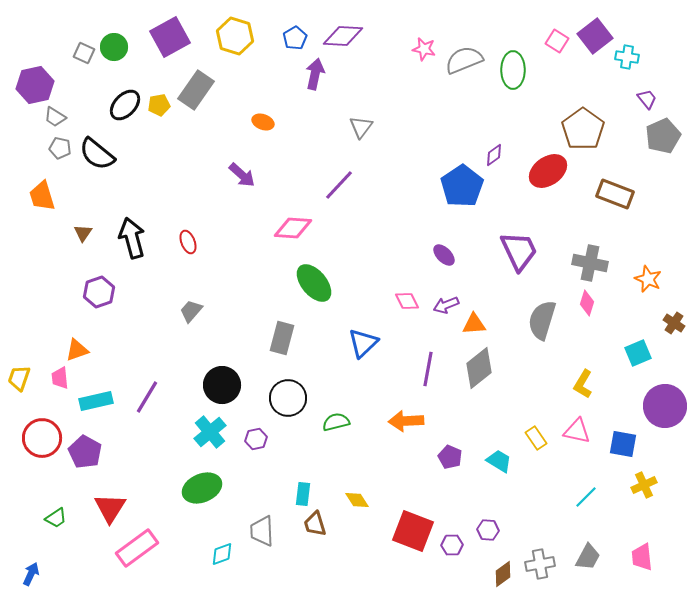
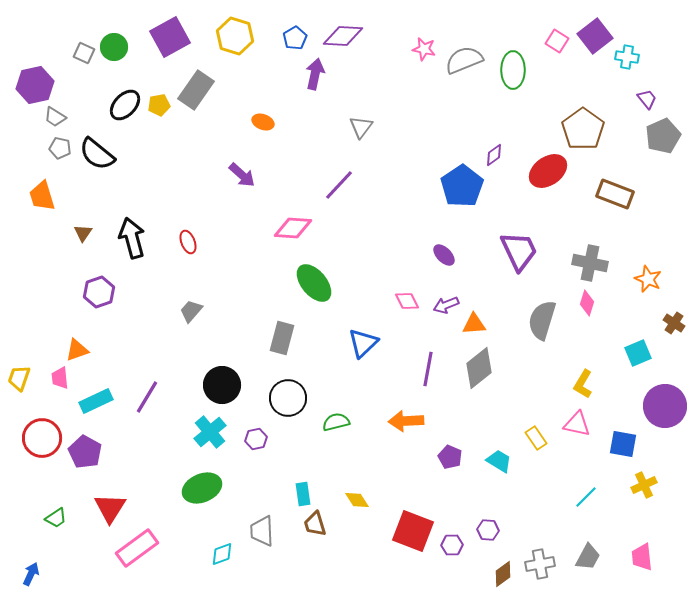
cyan rectangle at (96, 401): rotated 12 degrees counterclockwise
pink triangle at (577, 431): moved 7 px up
cyan rectangle at (303, 494): rotated 15 degrees counterclockwise
